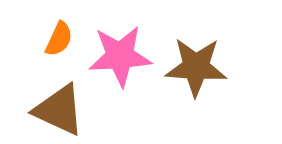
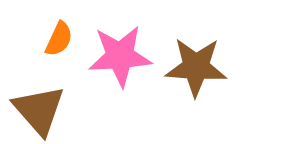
brown triangle: moved 20 px left; rotated 24 degrees clockwise
